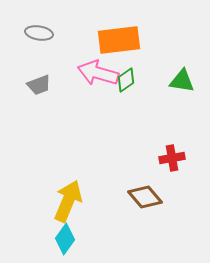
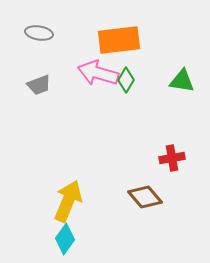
green diamond: rotated 25 degrees counterclockwise
